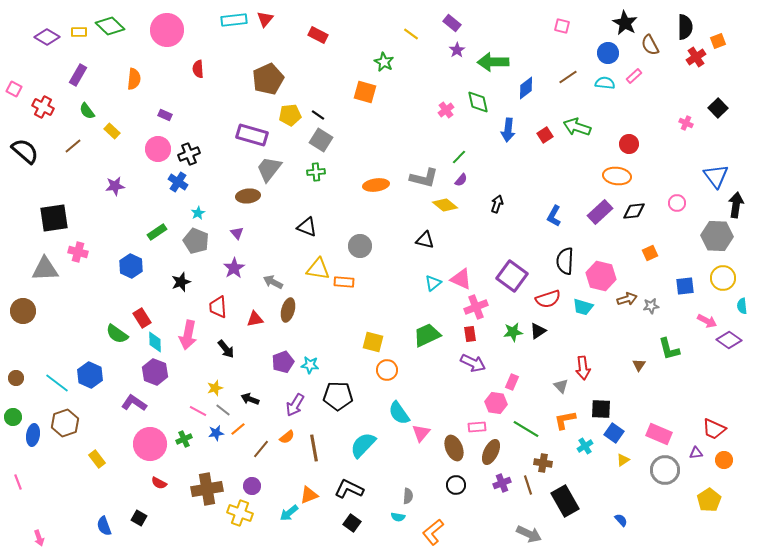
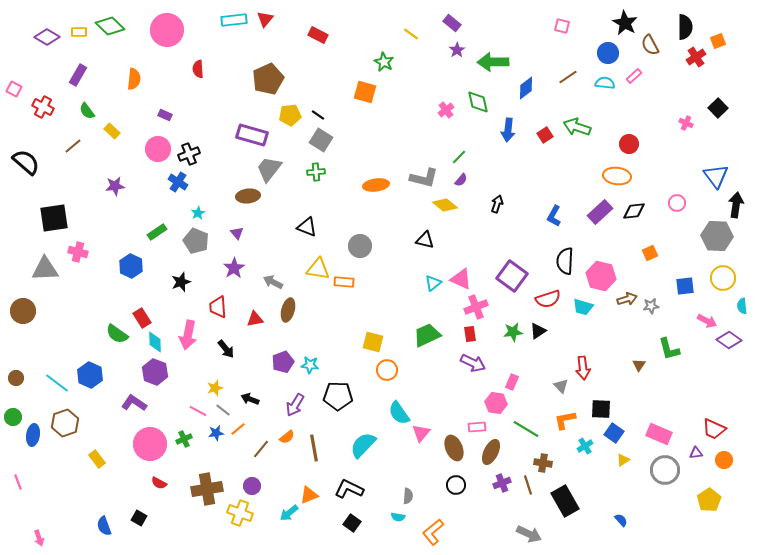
black semicircle at (25, 151): moved 1 px right, 11 px down
